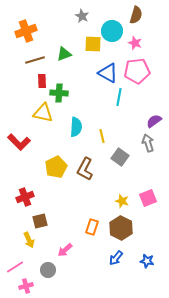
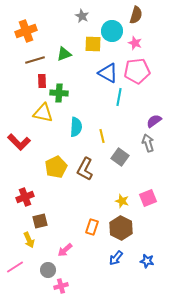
pink cross: moved 35 px right
